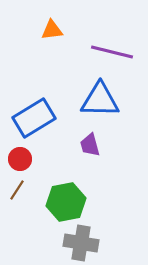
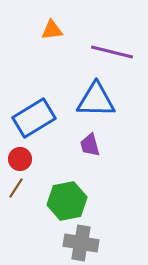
blue triangle: moved 4 px left
brown line: moved 1 px left, 2 px up
green hexagon: moved 1 px right, 1 px up
